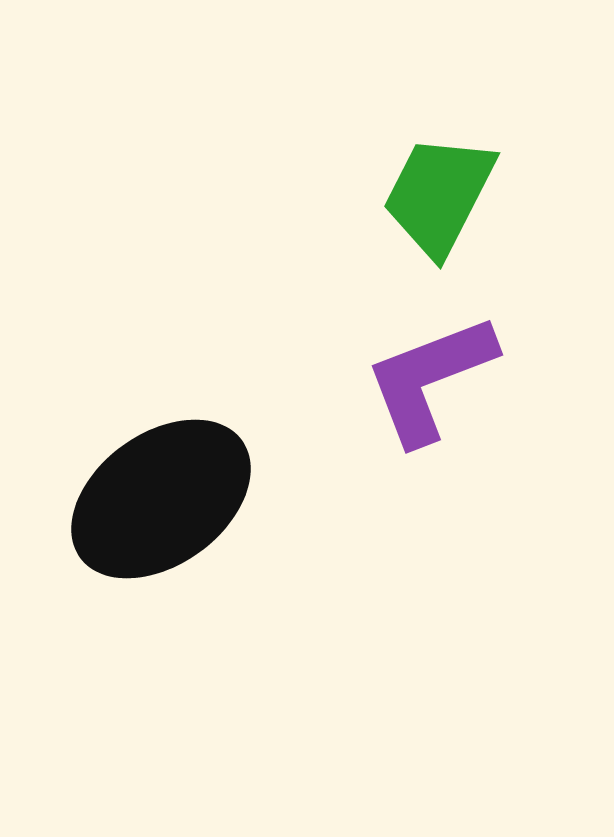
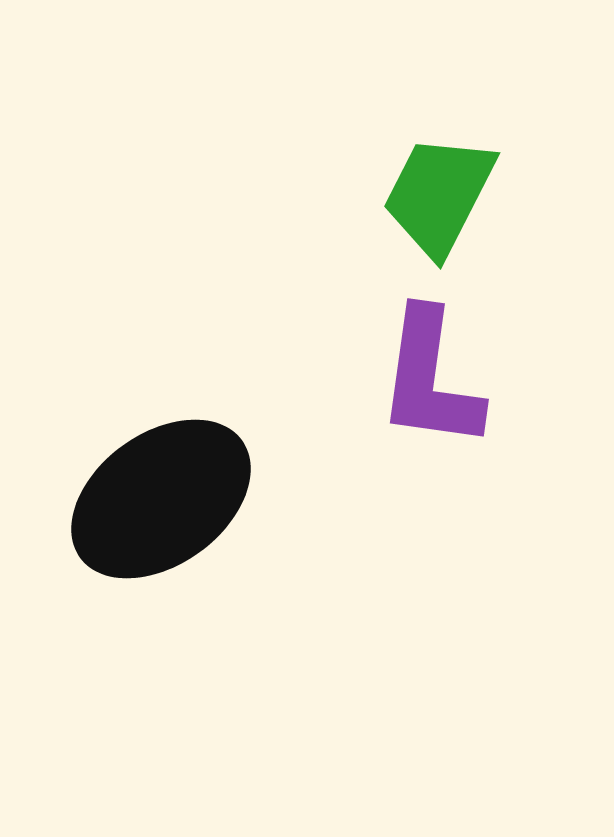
purple L-shape: rotated 61 degrees counterclockwise
